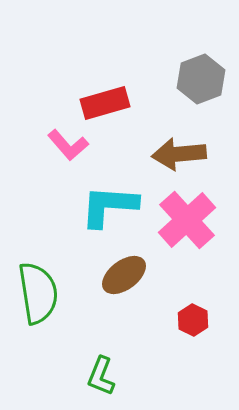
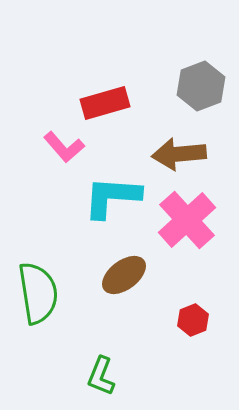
gray hexagon: moved 7 px down
pink L-shape: moved 4 px left, 2 px down
cyan L-shape: moved 3 px right, 9 px up
red hexagon: rotated 12 degrees clockwise
